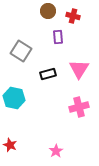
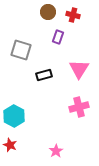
brown circle: moved 1 px down
red cross: moved 1 px up
purple rectangle: rotated 24 degrees clockwise
gray square: moved 1 px up; rotated 15 degrees counterclockwise
black rectangle: moved 4 px left, 1 px down
cyan hexagon: moved 18 px down; rotated 15 degrees clockwise
